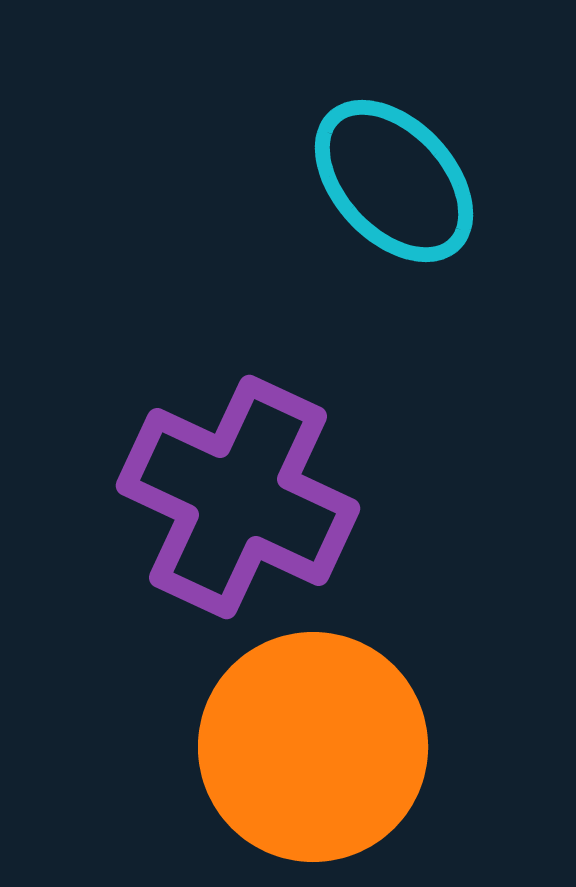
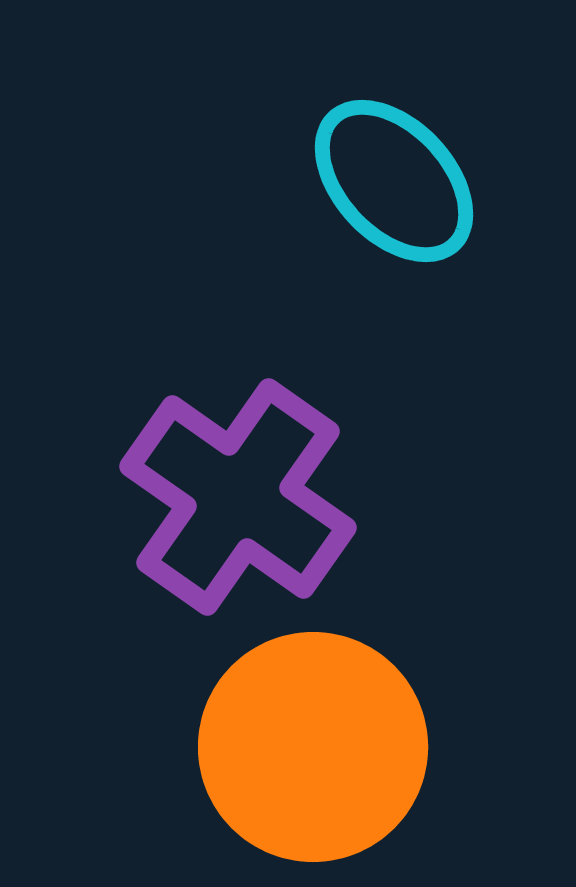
purple cross: rotated 10 degrees clockwise
